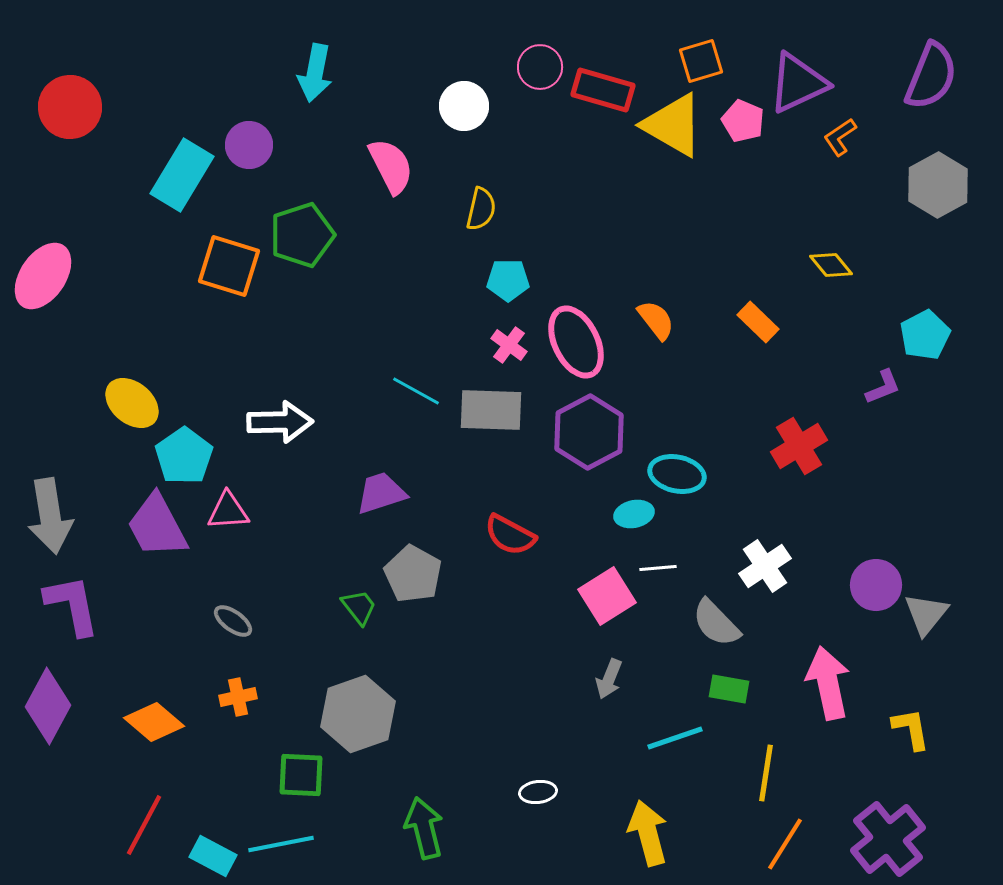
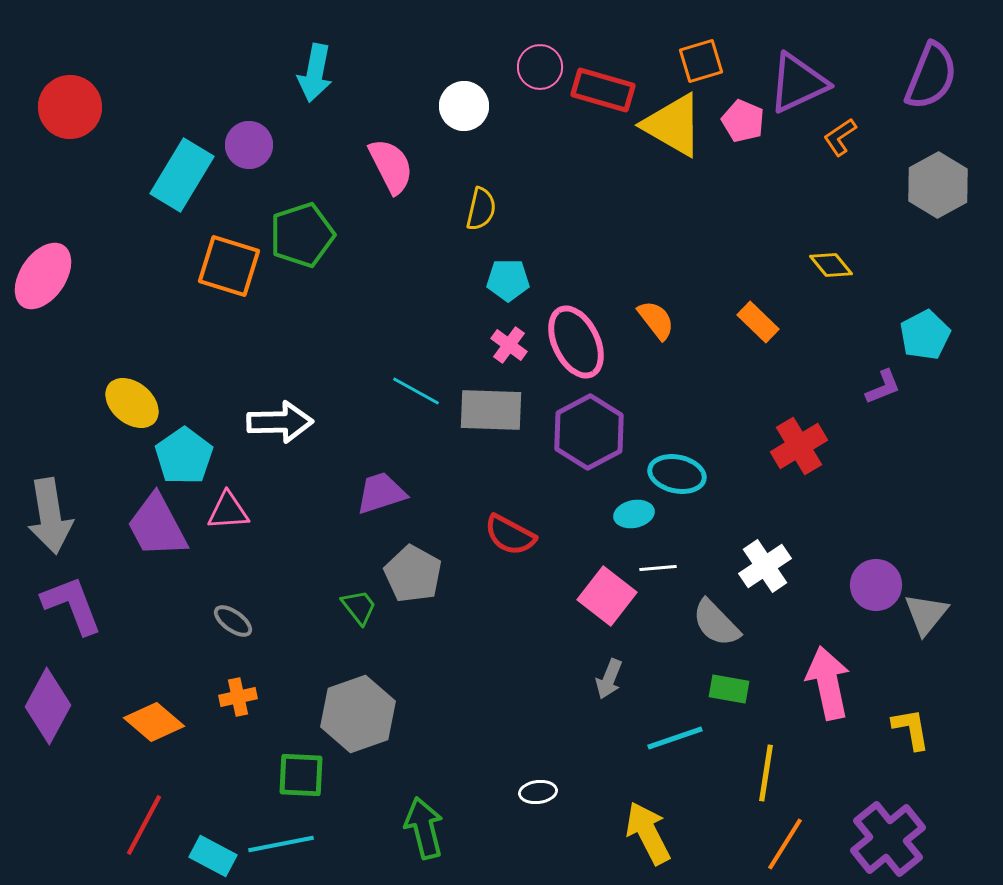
pink square at (607, 596): rotated 20 degrees counterclockwise
purple L-shape at (72, 605): rotated 10 degrees counterclockwise
yellow arrow at (648, 833): rotated 12 degrees counterclockwise
